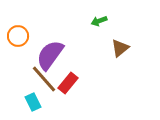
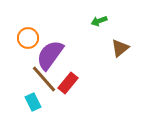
orange circle: moved 10 px right, 2 px down
